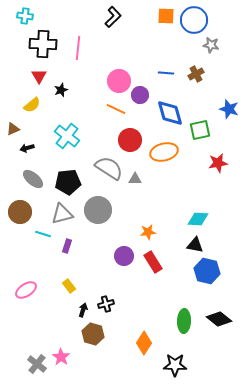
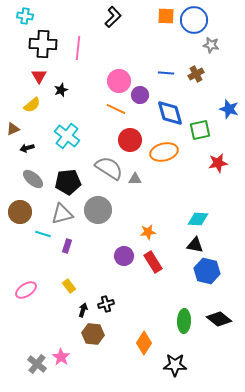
brown hexagon at (93, 334): rotated 10 degrees counterclockwise
